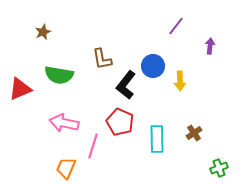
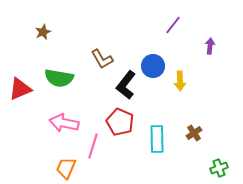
purple line: moved 3 px left, 1 px up
brown L-shape: rotated 20 degrees counterclockwise
green semicircle: moved 3 px down
